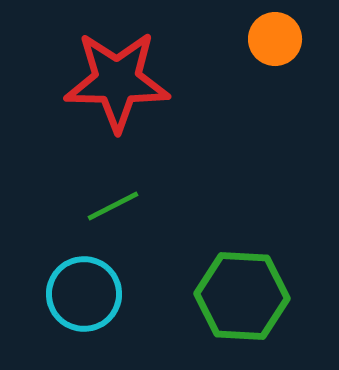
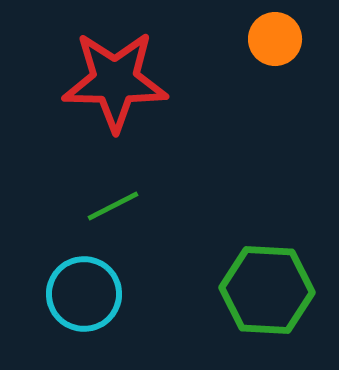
red star: moved 2 px left
green hexagon: moved 25 px right, 6 px up
